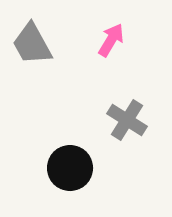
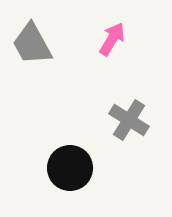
pink arrow: moved 1 px right, 1 px up
gray cross: moved 2 px right
